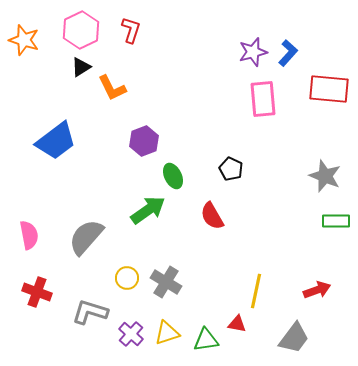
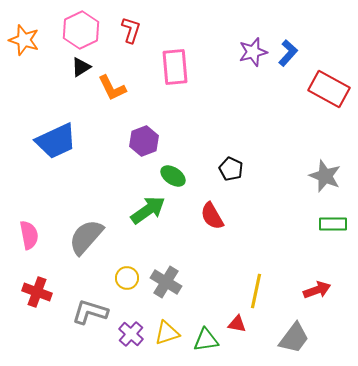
red rectangle: rotated 24 degrees clockwise
pink rectangle: moved 88 px left, 32 px up
blue trapezoid: rotated 12 degrees clockwise
green ellipse: rotated 30 degrees counterclockwise
green rectangle: moved 3 px left, 3 px down
